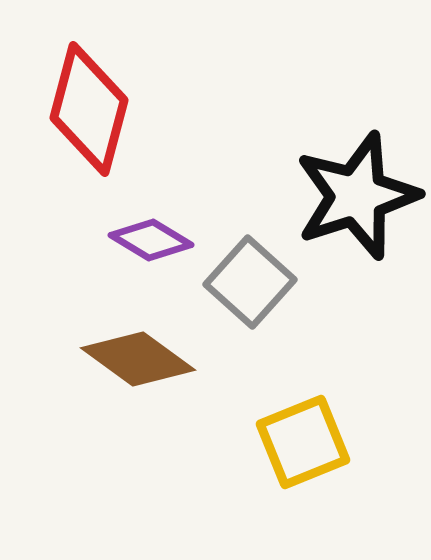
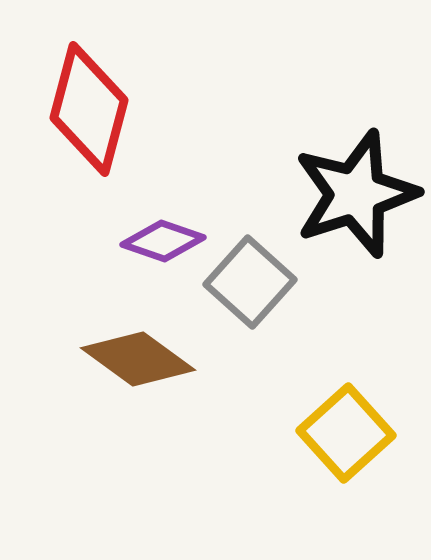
black star: moved 1 px left, 2 px up
purple diamond: moved 12 px right, 1 px down; rotated 12 degrees counterclockwise
yellow square: moved 43 px right, 9 px up; rotated 20 degrees counterclockwise
